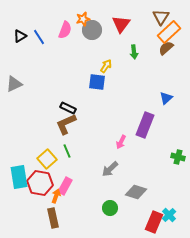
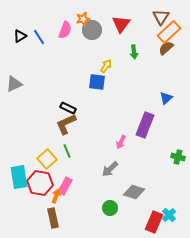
gray diamond: moved 2 px left
